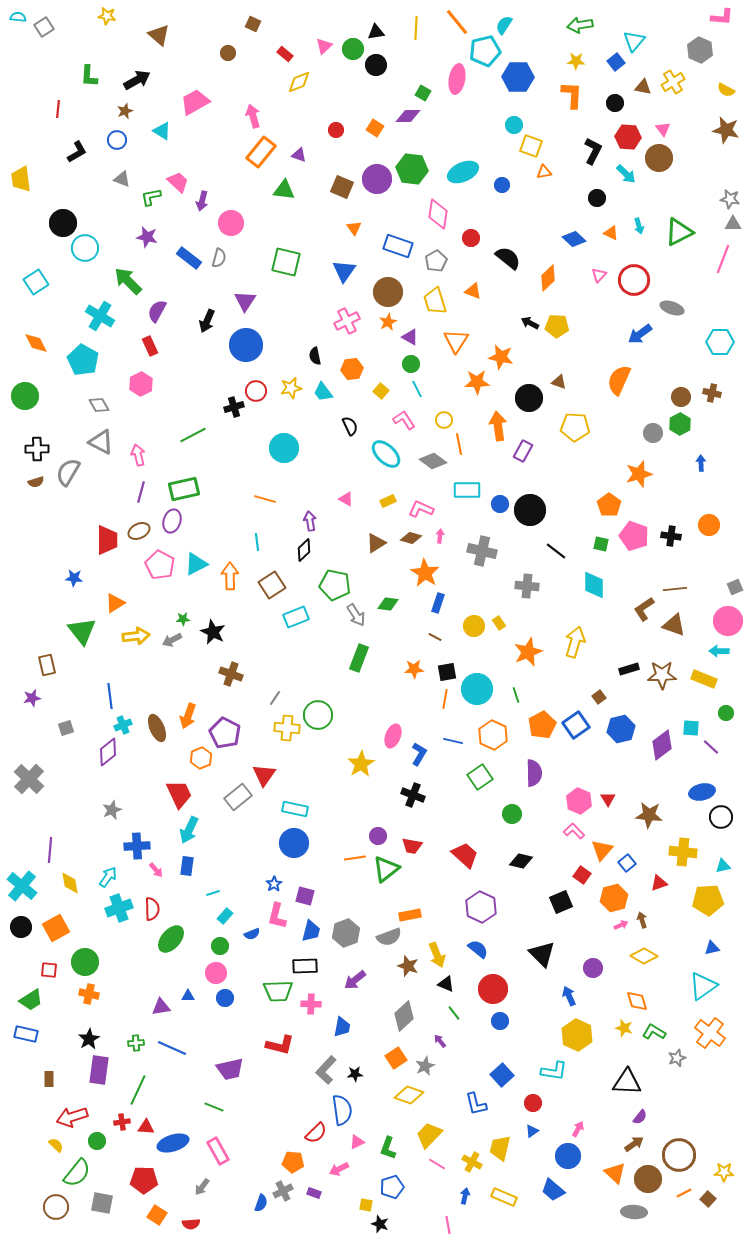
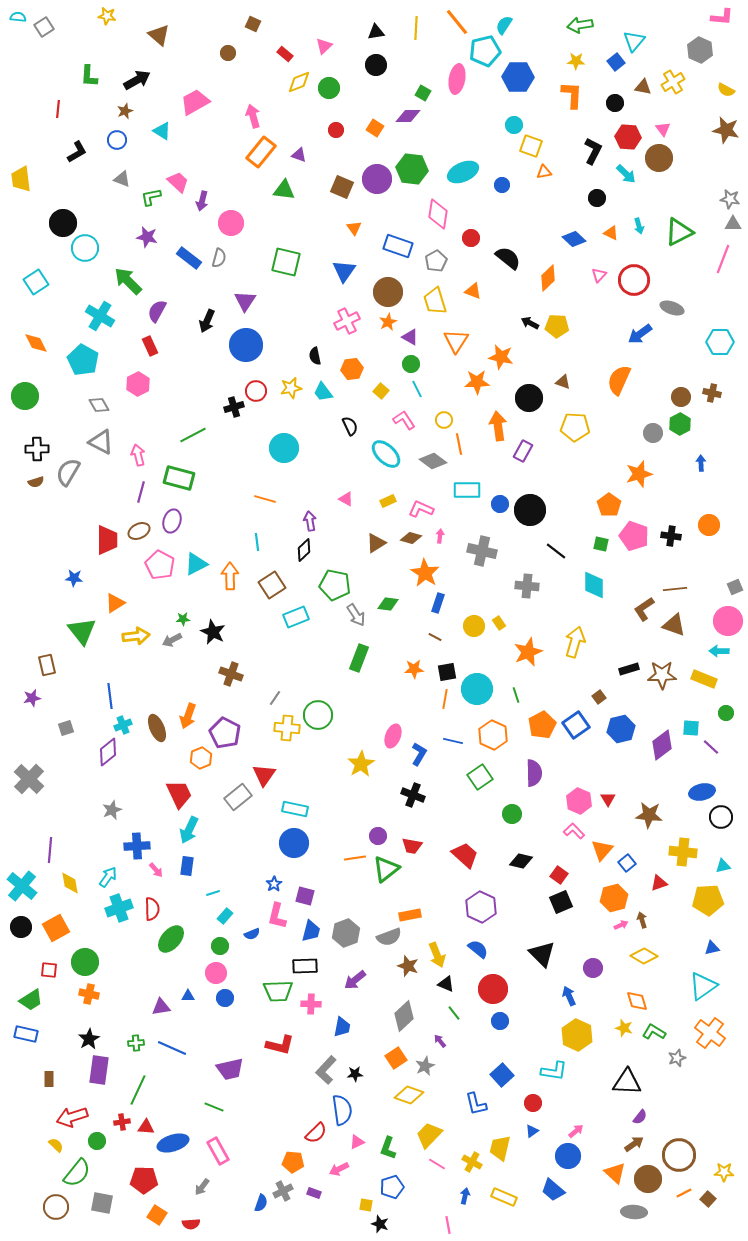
green circle at (353, 49): moved 24 px left, 39 px down
brown triangle at (559, 382): moved 4 px right
pink hexagon at (141, 384): moved 3 px left
green rectangle at (184, 489): moved 5 px left, 11 px up; rotated 28 degrees clockwise
red square at (582, 875): moved 23 px left
pink arrow at (578, 1129): moved 2 px left, 2 px down; rotated 21 degrees clockwise
